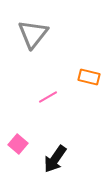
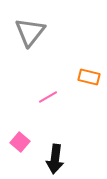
gray triangle: moved 3 px left, 2 px up
pink square: moved 2 px right, 2 px up
black arrow: rotated 28 degrees counterclockwise
